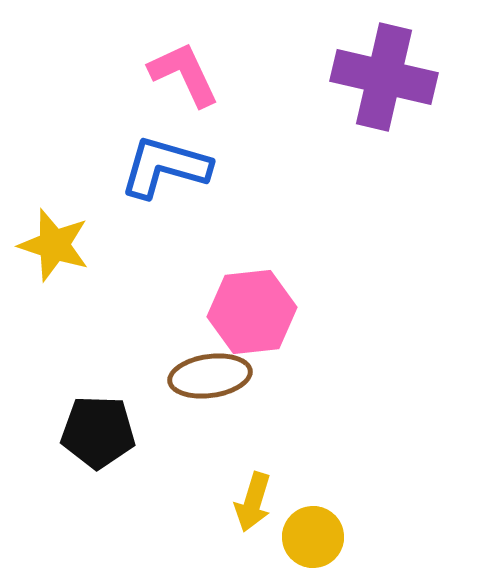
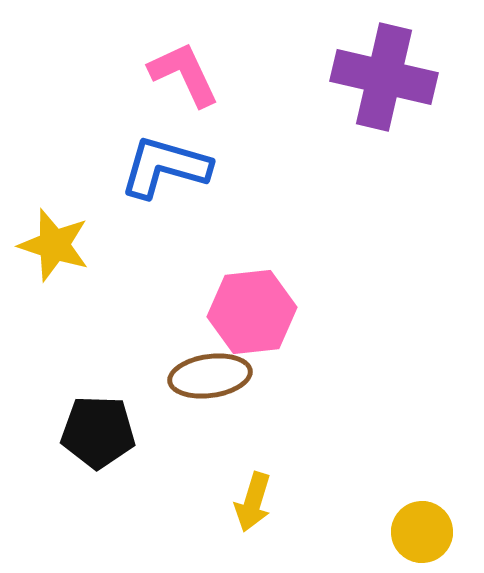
yellow circle: moved 109 px right, 5 px up
